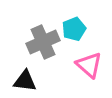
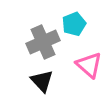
cyan pentagon: moved 5 px up
black triangle: moved 17 px right; rotated 40 degrees clockwise
